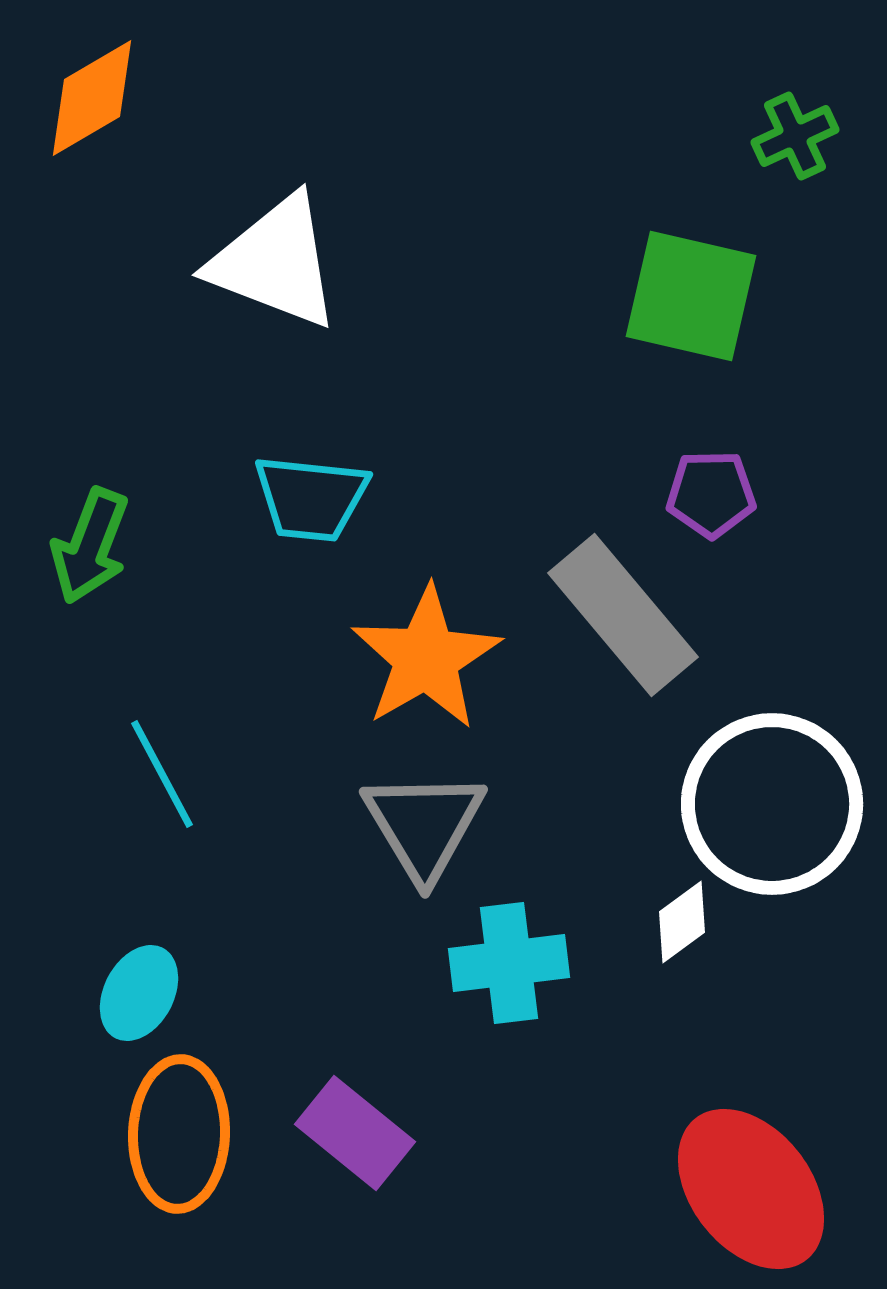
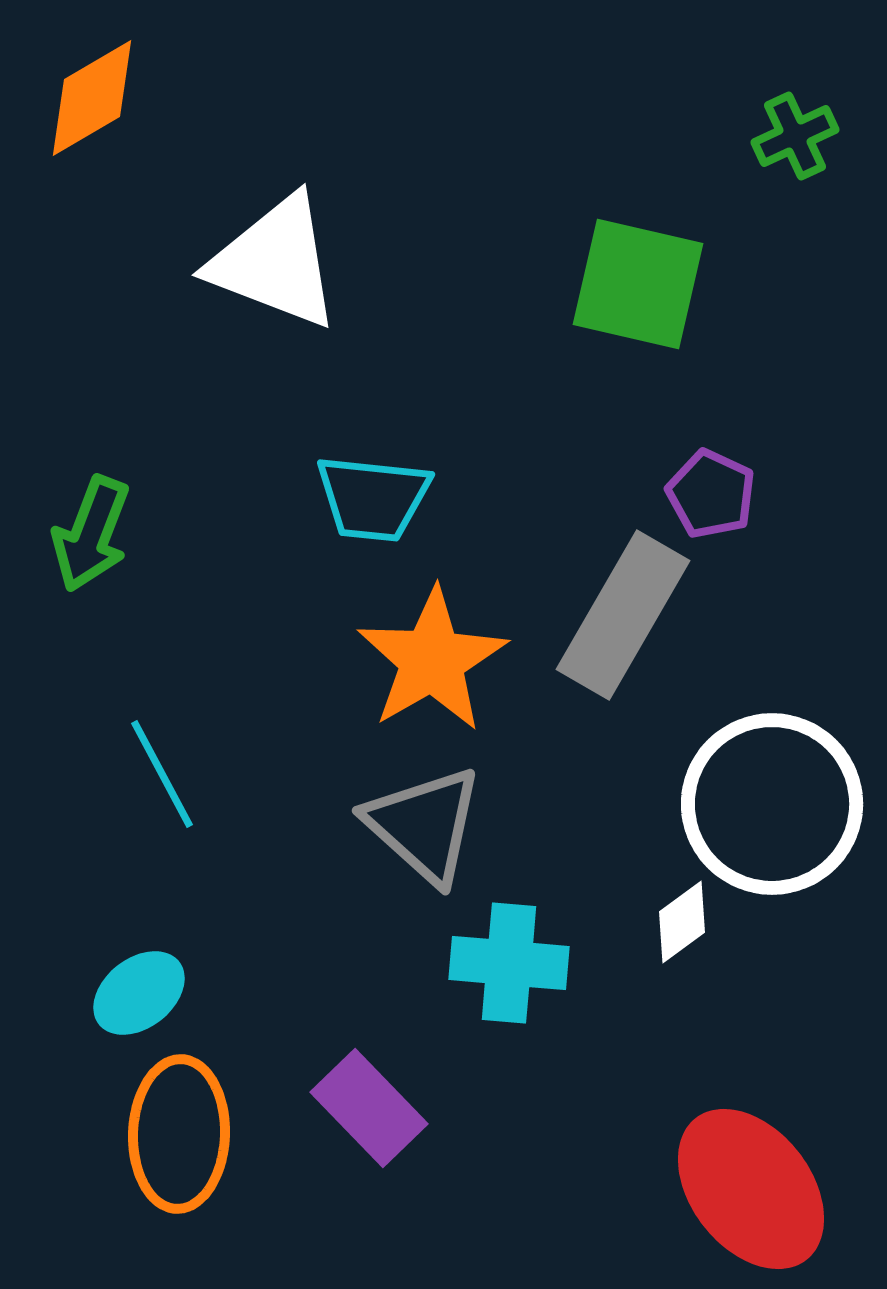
green square: moved 53 px left, 12 px up
purple pentagon: rotated 26 degrees clockwise
cyan trapezoid: moved 62 px right
green arrow: moved 1 px right, 12 px up
gray rectangle: rotated 70 degrees clockwise
orange star: moved 6 px right, 2 px down
gray triangle: rotated 17 degrees counterclockwise
cyan cross: rotated 12 degrees clockwise
cyan ellipse: rotated 24 degrees clockwise
purple rectangle: moved 14 px right, 25 px up; rotated 7 degrees clockwise
